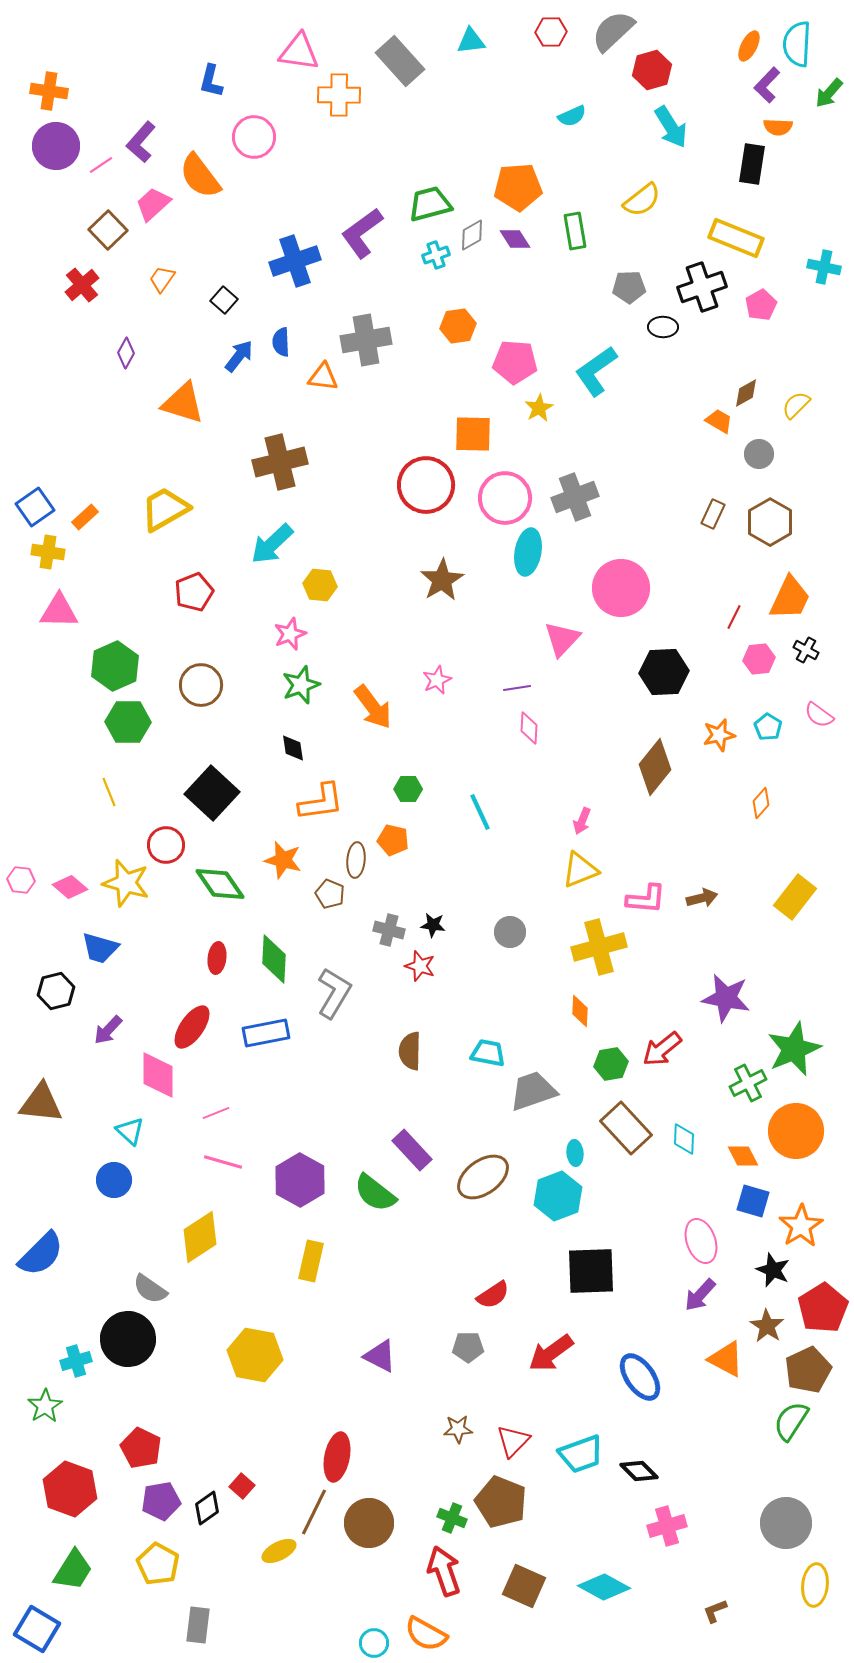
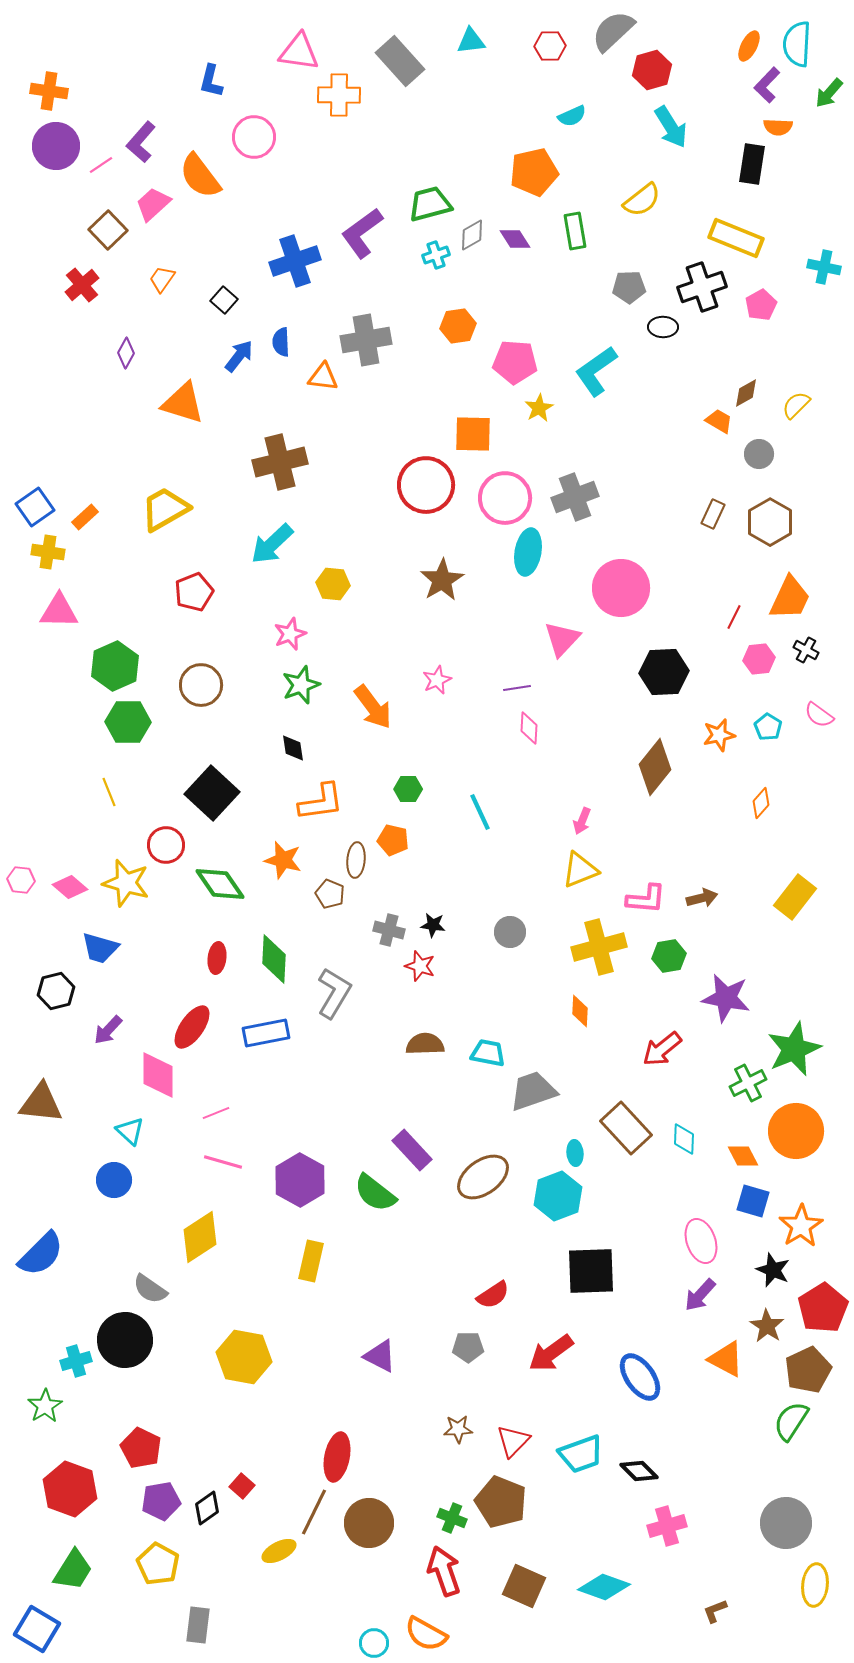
red hexagon at (551, 32): moved 1 px left, 14 px down
orange pentagon at (518, 187): moved 16 px right, 15 px up; rotated 9 degrees counterclockwise
yellow hexagon at (320, 585): moved 13 px right, 1 px up
brown semicircle at (410, 1051): moved 15 px right, 7 px up; rotated 87 degrees clockwise
green hexagon at (611, 1064): moved 58 px right, 108 px up
black circle at (128, 1339): moved 3 px left, 1 px down
yellow hexagon at (255, 1355): moved 11 px left, 2 px down
cyan diamond at (604, 1587): rotated 9 degrees counterclockwise
